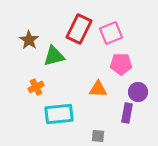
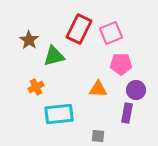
purple circle: moved 2 px left, 2 px up
